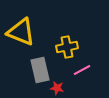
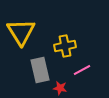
yellow triangle: rotated 36 degrees clockwise
yellow cross: moved 2 px left, 1 px up
red star: moved 3 px right
